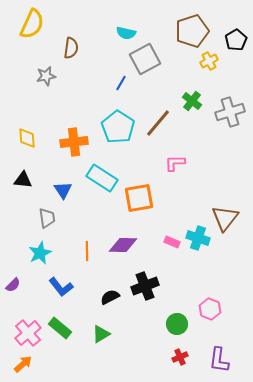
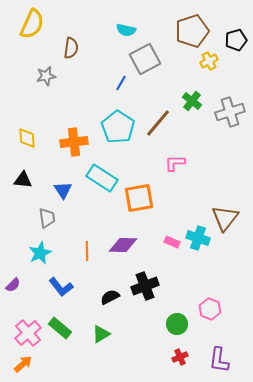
cyan semicircle: moved 3 px up
black pentagon: rotated 15 degrees clockwise
